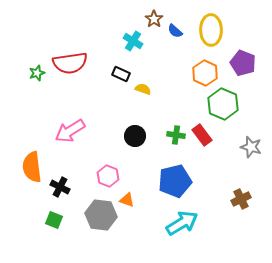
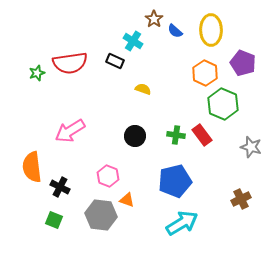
black rectangle: moved 6 px left, 13 px up
